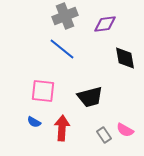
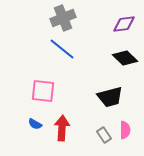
gray cross: moved 2 px left, 2 px down
purple diamond: moved 19 px right
black diamond: rotated 35 degrees counterclockwise
black trapezoid: moved 20 px right
blue semicircle: moved 1 px right, 2 px down
pink semicircle: rotated 120 degrees counterclockwise
